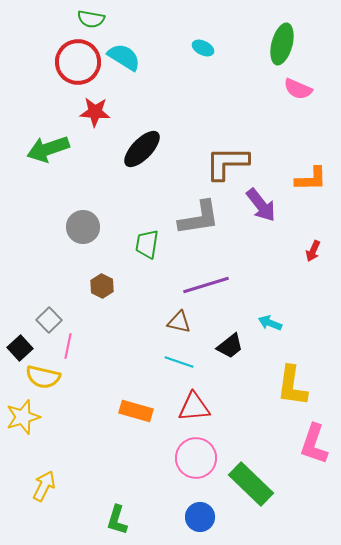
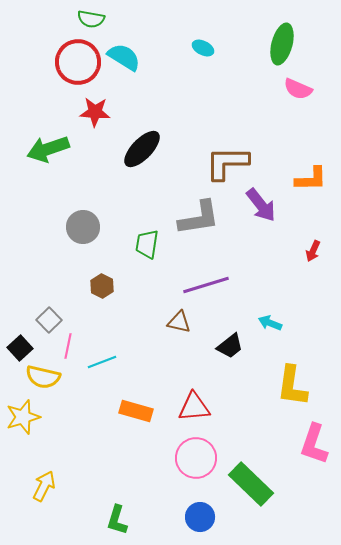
cyan line: moved 77 px left; rotated 40 degrees counterclockwise
